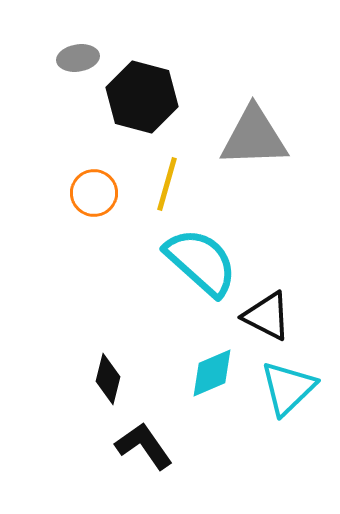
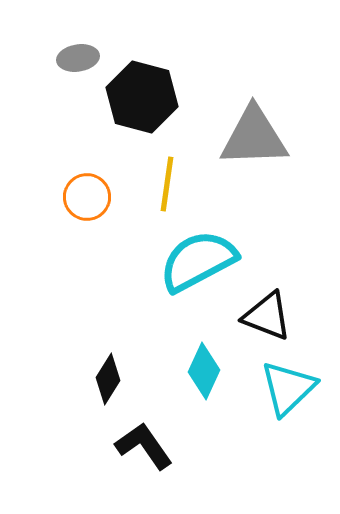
yellow line: rotated 8 degrees counterclockwise
orange circle: moved 7 px left, 4 px down
cyan semicircle: moved 3 px left, 1 px up; rotated 70 degrees counterclockwise
black triangle: rotated 6 degrees counterclockwise
cyan diamond: moved 8 px left, 2 px up; rotated 42 degrees counterclockwise
black diamond: rotated 18 degrees clockwise
